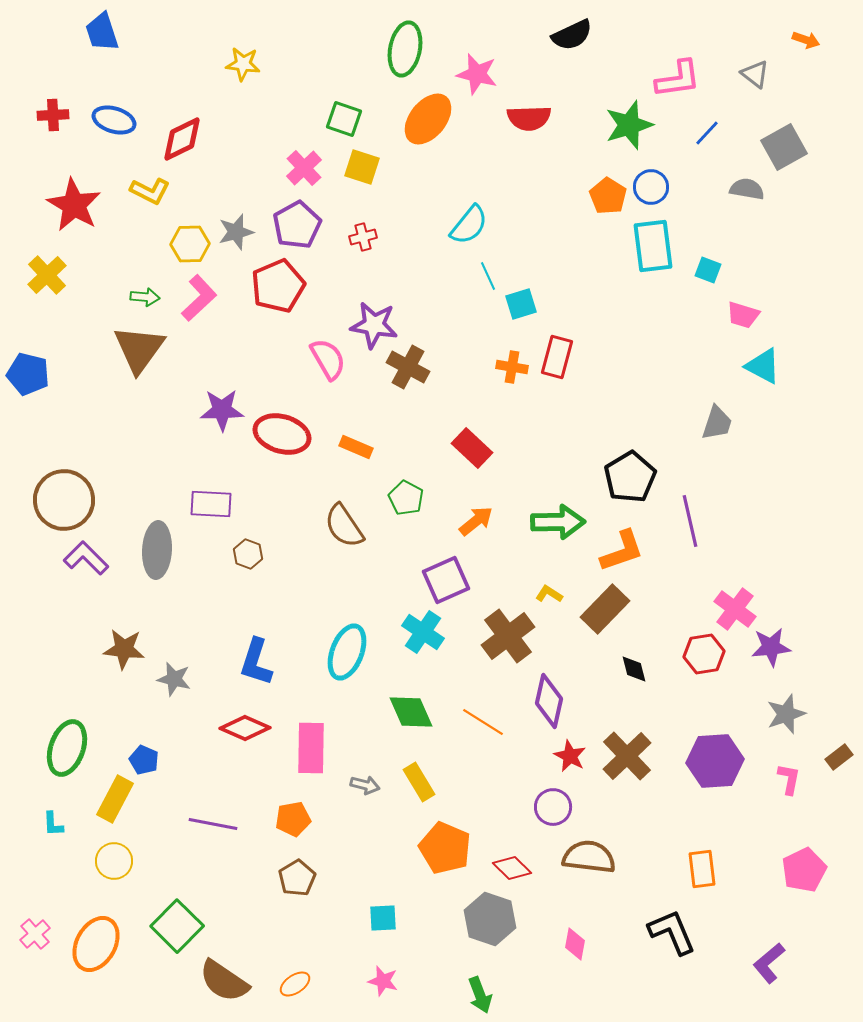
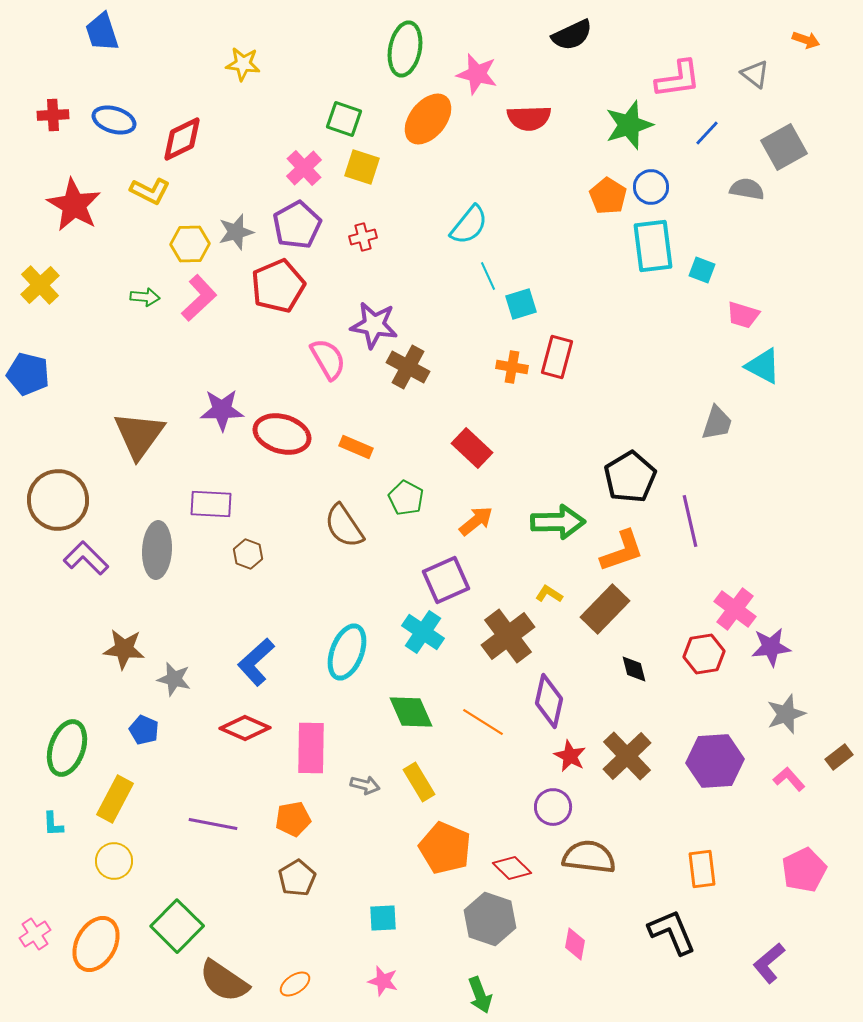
cyan square at (708, 270): moved 6 px left
yellow cross at (47, 275): moved 7 px left, 10 px down
brown triangle at (139, 349): moved 86 px down
brown circle at (64, 500): moved 6 px left
blue L-shape at (256, 662): rotated 30 degrees clockwise
blue pentagon at (144, 760): moved 30 px up
pink L-shape at (789, 779): rotated 52 degrees counterclockwise
pink cross at (35, 934): rotated 8 degrees clockwise
